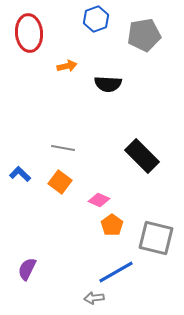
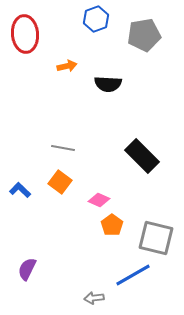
red ellipse: moved 4 px left, 1 px down
blue L-shape: moved 16 px down
blue line: moved 17 px right, 3 px down
